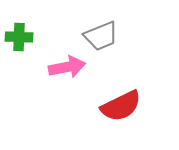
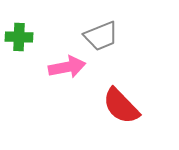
red semicircle: rotated 72 degrees clockwise
